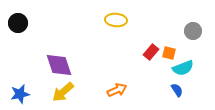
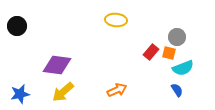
black circle: moved 1 px left, 3 px down
gray circle: moved 16 px left, 6 px down
purple diamond: moved 2 px left; rotated 64 degrees counterclockwise
